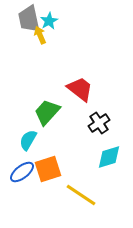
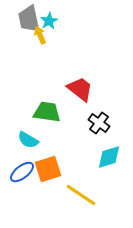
green trapezoid: rotated 56 degrees clockwise
black cross: rotated 20 degrees counterclockwise
cyan semicircle: rotated 90 degrees counterclockwise
